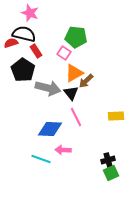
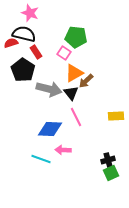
red rectangle: moved 1 px down
gray arrow: moved 1 px right, 1 px down
